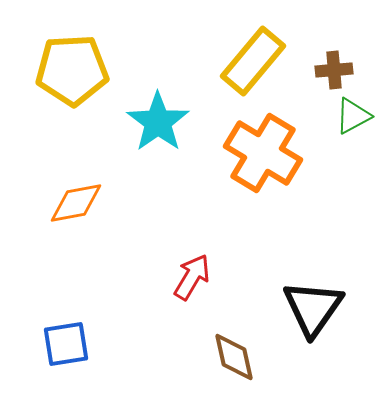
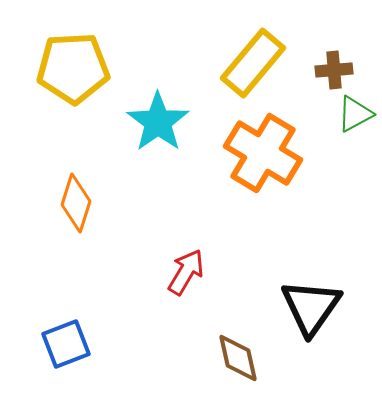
yellow rectangle: moved 2 px down
yellow pentagon: moved 1 px right, 2 px up
green triangle: moved 2 px right, 2 px up
orange diamond: rotated 62 degrees counterclockwise
red arrow: moved 6 px left, 5 px up
black triangle: moved 2 px left, 1 px up
blue square: rotated 12 degrees counterclockwise
brown diamond: moved 4 px right, 1 px down
